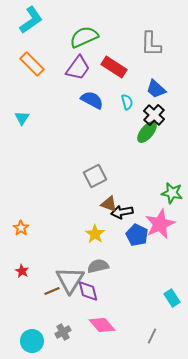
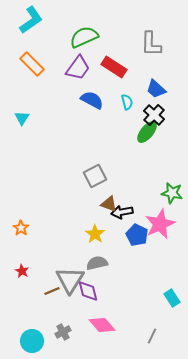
gray semicircle: moved 1 px left, 3 px up
